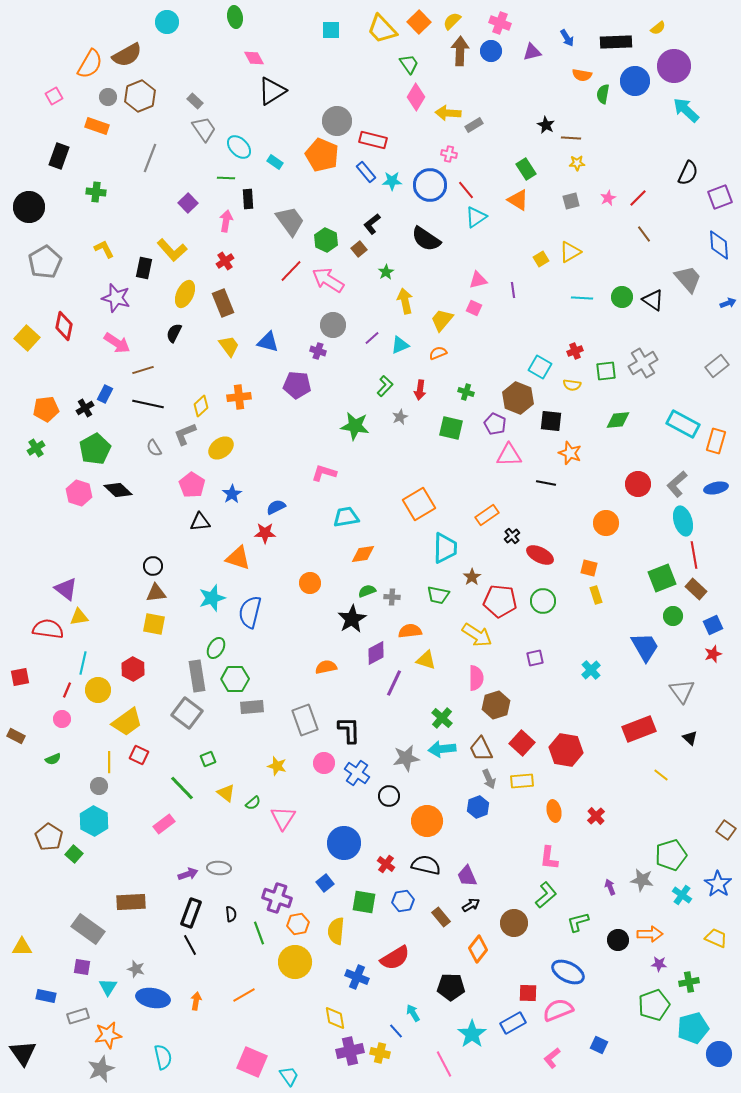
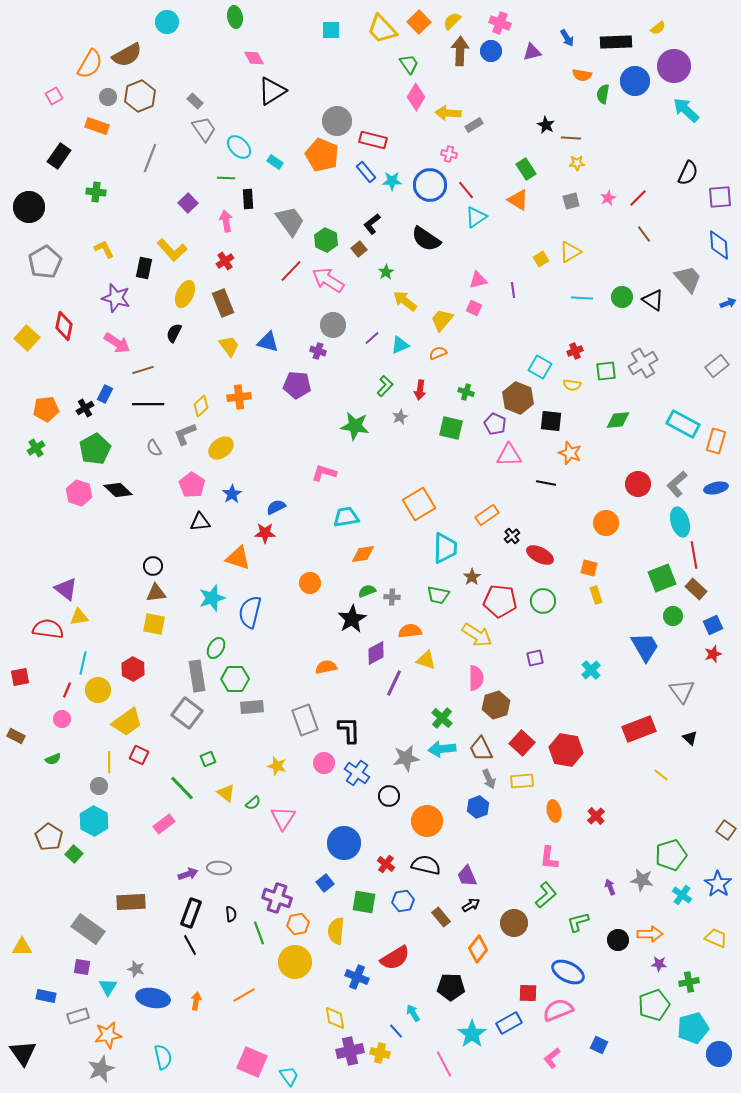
black rectangle at (59, 156): rotated 15 degrees clockwise
purple square at (720, 197): rotated 15 degrees clockwise
pink arrow at (226, 221): rotated 20 degrees counterclockwise
yellow arrow at (405, 301): rotated 40 degrees counterclockwise
black line at (148, 404): rotated 12 degrees counterclockwise
cyan ellipse at (683, 521): moved 3 px left, 1 px down
blue rectangle at (513, 1023): moved 4 px left
